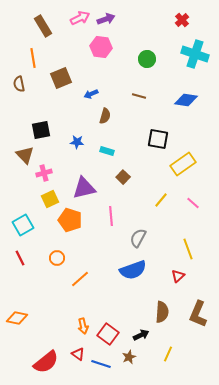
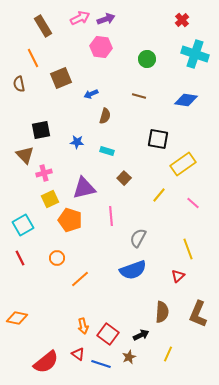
orange line at (33, 58): rotated 18 degrees counterclockwise
brown square at (123, 177): moved 1 px right, 1 px down
yellow line at (161, 200): moved 2 px left, 5 px up
